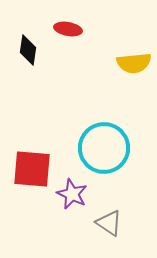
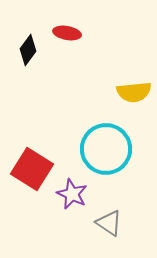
red ellipse: moved 1 px left, 4 px down
black diamond: rotated 28 degrees clockwise
yellow semicircle: moved 29 px down
cyan circle: moved 2 px right, 1 px down
red square: rotated 27 degrees clockwise
